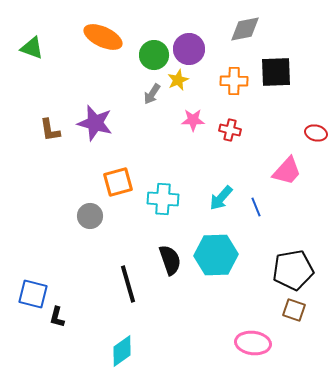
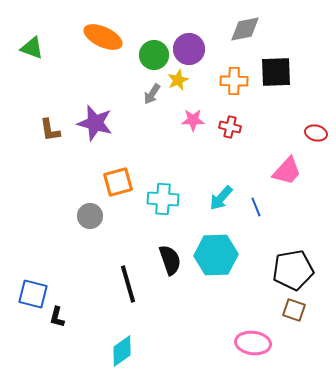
red cross: moved 3 px up
